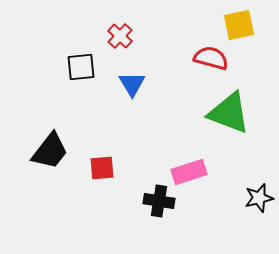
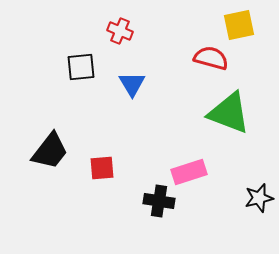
red cross: moved 5 px up; rotated 20 degrees counterclockwise
